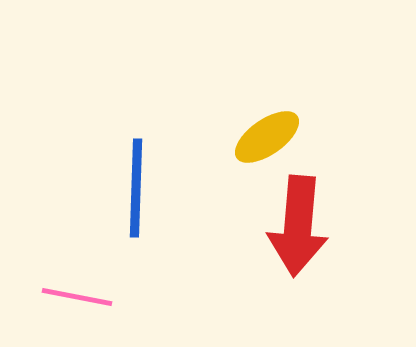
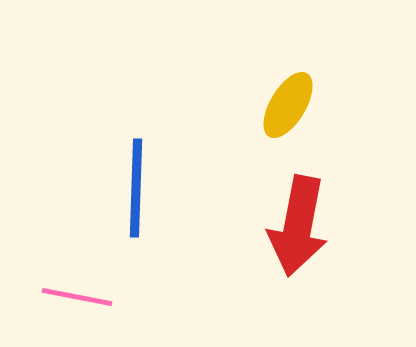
yellow ellipse: moved 21 px right, 32 px up; rotated 24 degrees counterclockwise
red arrow: rotated 6 degrees clockwise
